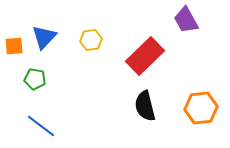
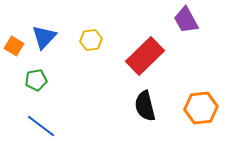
orange square: rotated 36 degrees clockwise
green pentagon: moved 1 px right, 1 px down; rotated 20 degrees counterclockwise
